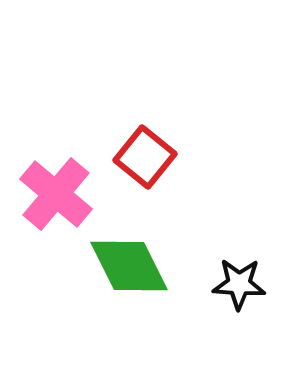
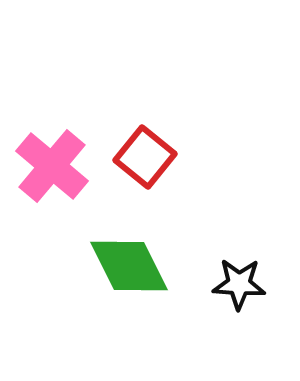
pink cross: moved 4 px left, 28 px up
